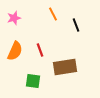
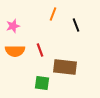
orange line: rotated 48 degrees clockwise
pink star: moved 1 px left, 8 px down
orange semicircle: rotated 66 degrees clockwise
brown rectangle: rotated 15 degrees clockwise
green square: moved 9 px right, 2 px down
